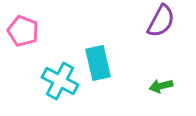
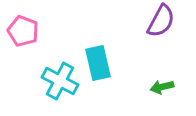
green arrow: moved 1 px right, 1 px down
